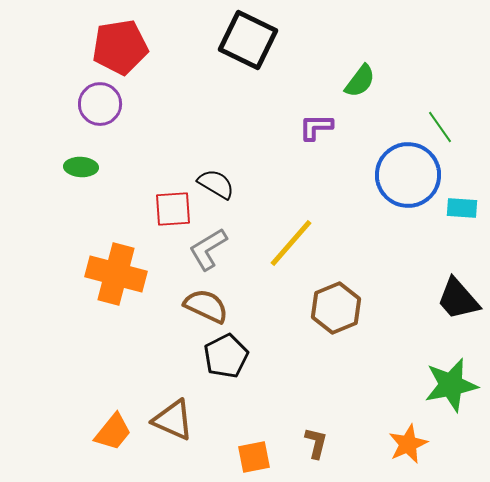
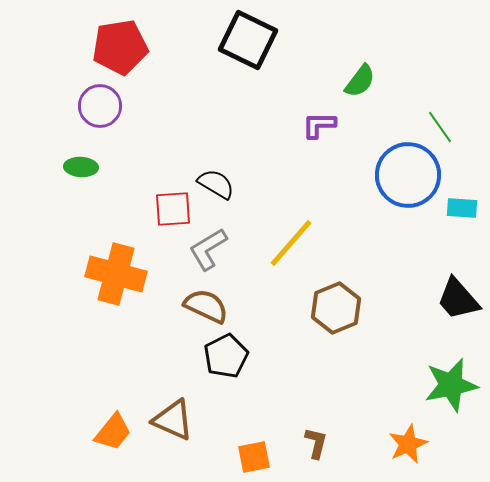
purple circle: moved 2 px down
purple L-shape: moved 3 px right, 2 px up
